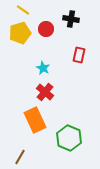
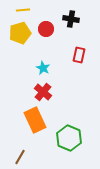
yellow line: rotated 40 degrees counterclockwise
red cross: moved 2 px left
